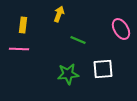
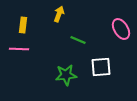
white square: moved 2 px left, 2 px up
green star: moved 2 px left, 1 px down
